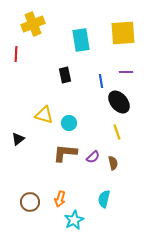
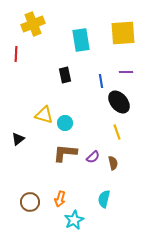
cyan circle: moved 4 px left
